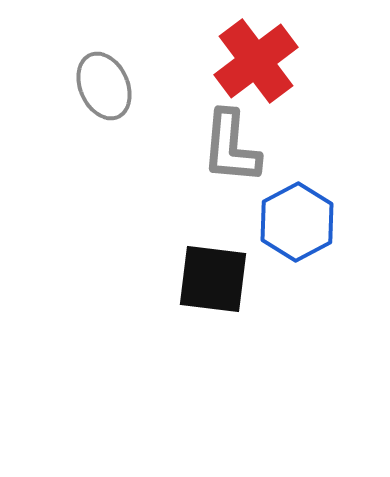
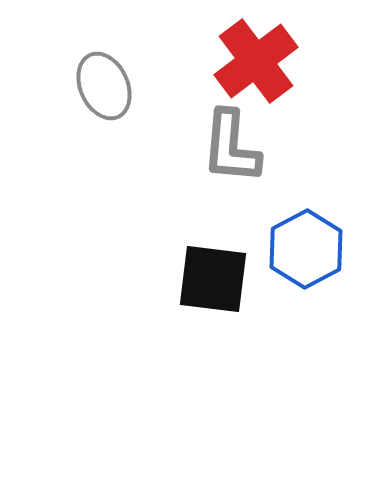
blue hexagon: moved 9 px right, 27 px down
